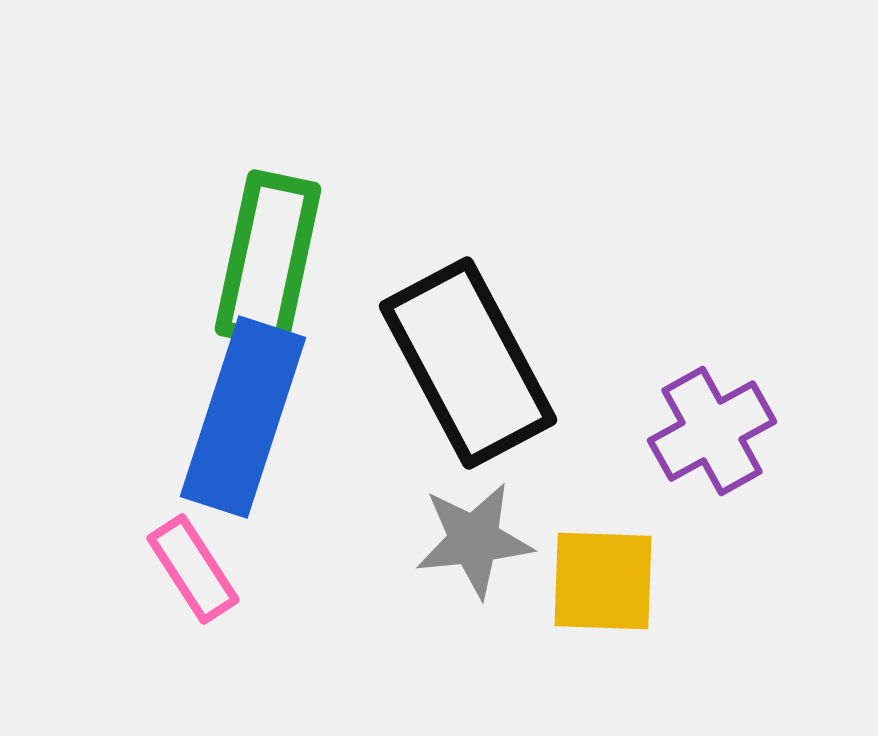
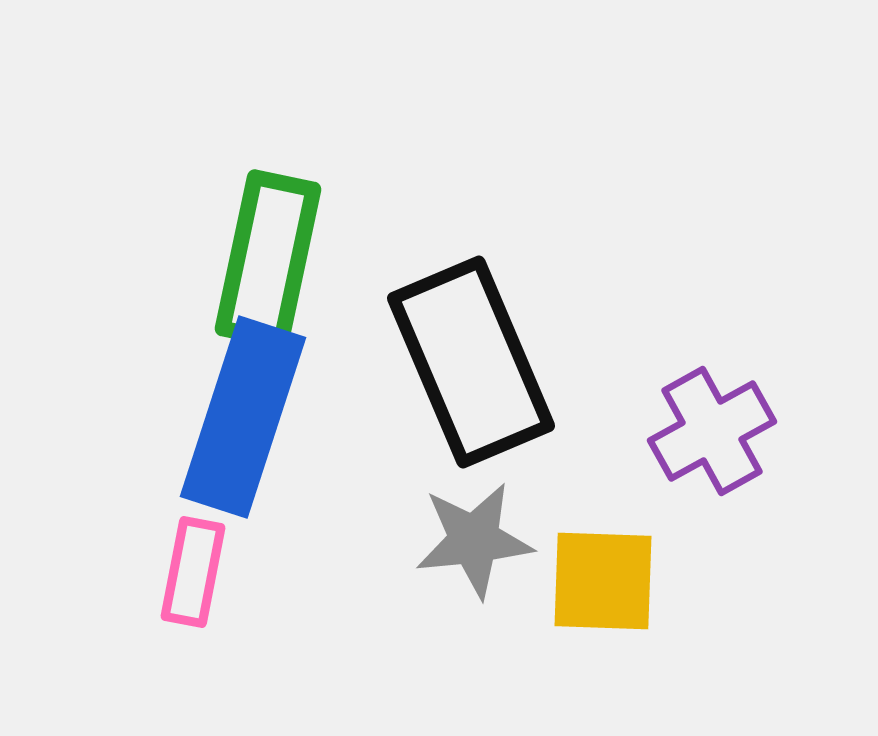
black rectangle: moved 3 px right, 1 px up; rotated 5 degrees clockwise
pink rectangle: moved 3 px down; rotated 44 degrees clockwise
